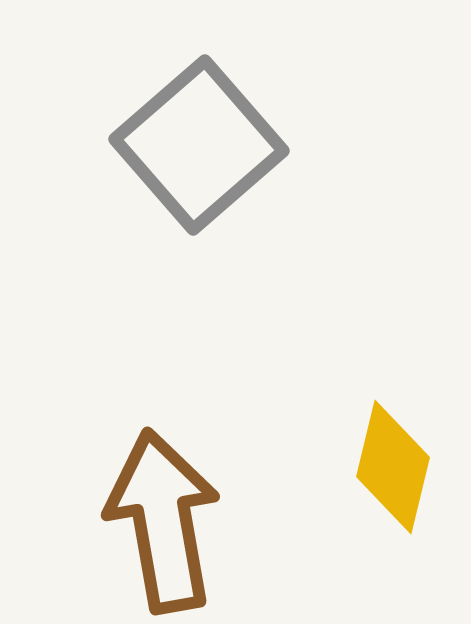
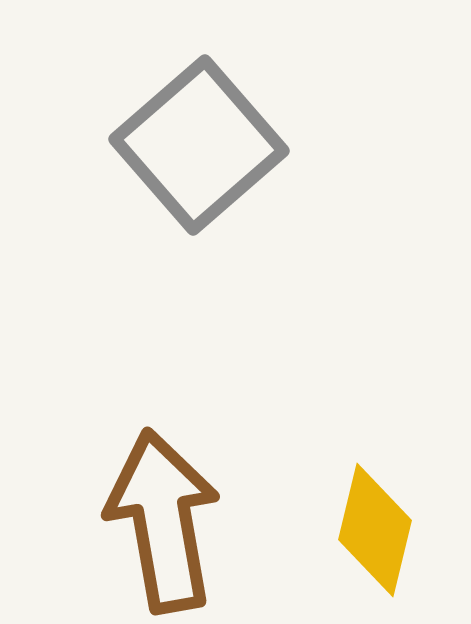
yellow diamond: moved 18 px left, 63 px down
